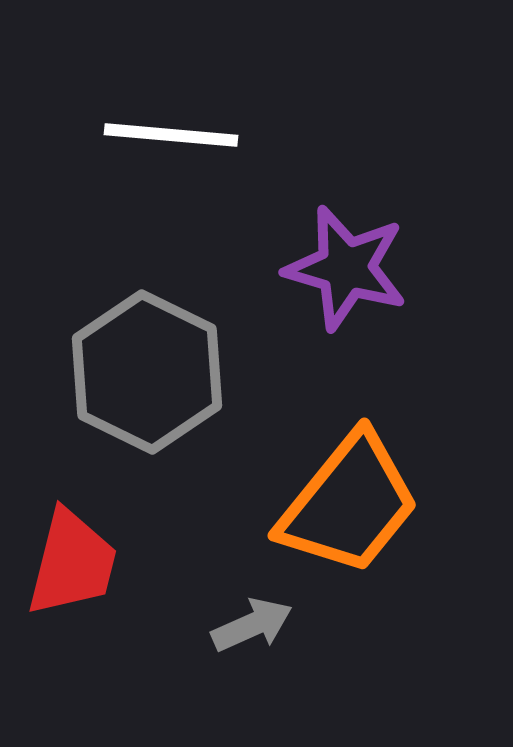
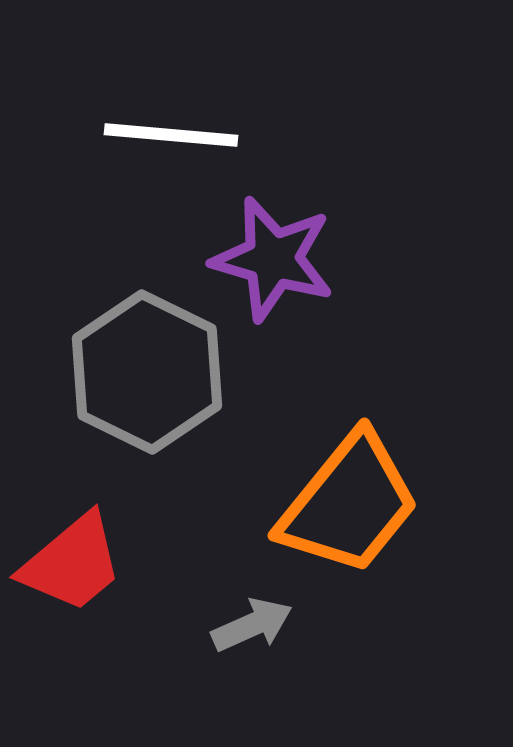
purple star: moved 73 px left, 9 px up
red trapezoid: rotated 36 degrees clockwise
